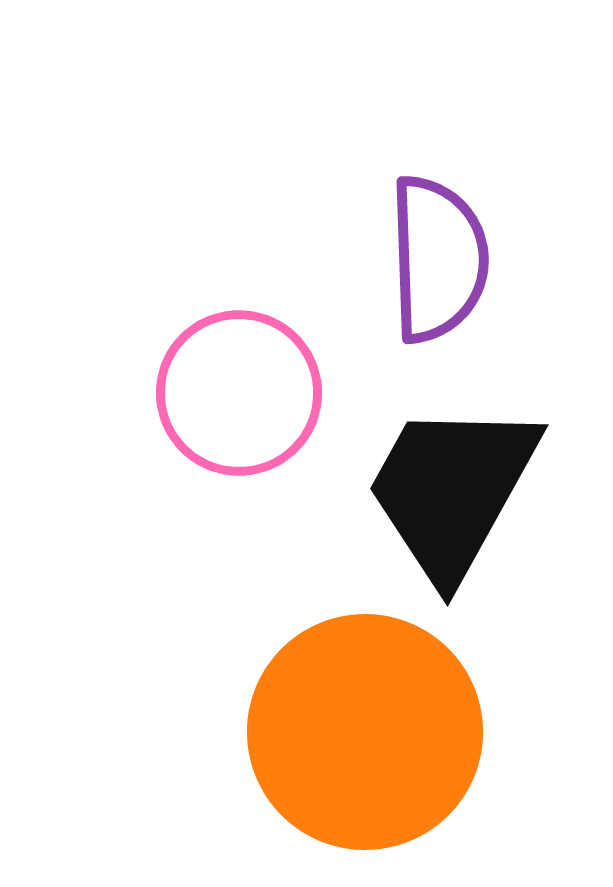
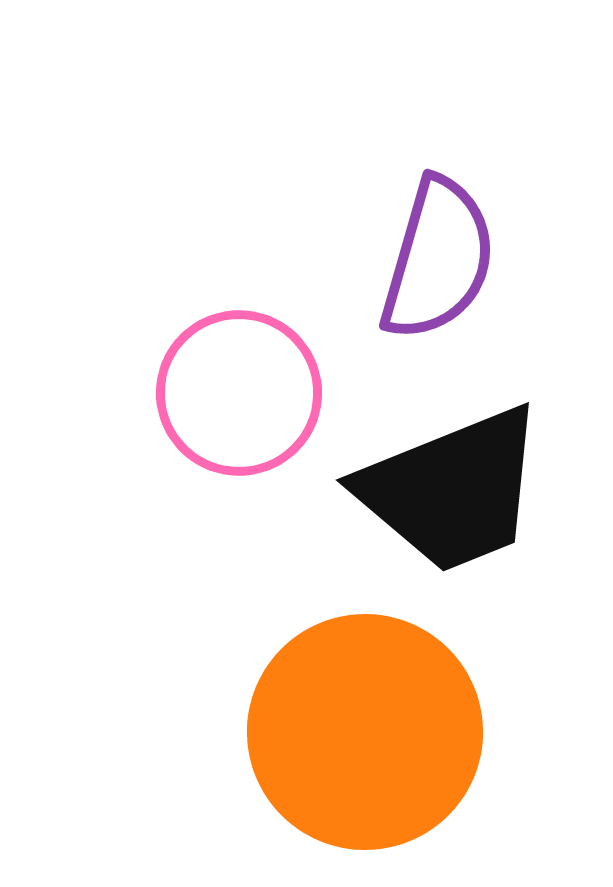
purple semicircle: rotated 18 degrees clockwise
black trapezoid: rotated 141 degrees counterclockwise
